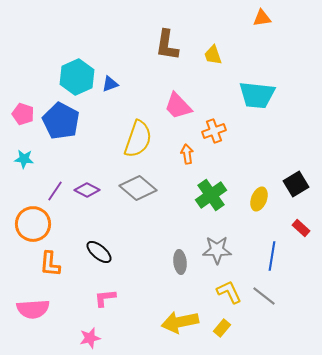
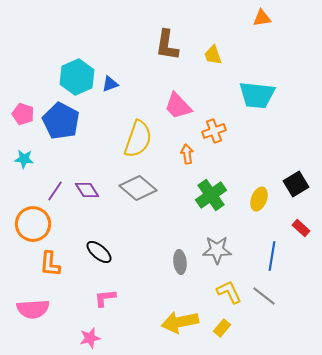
purple diamond: rotated 30 degrees clockwise
